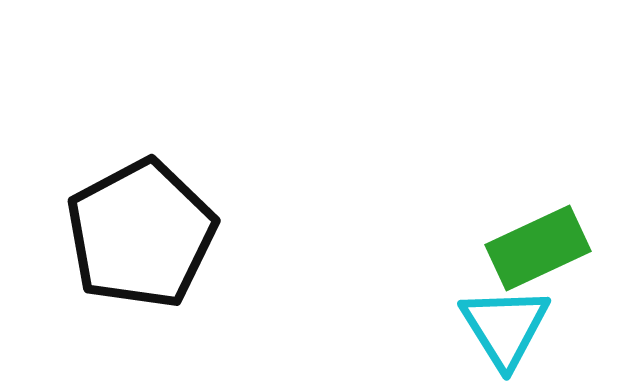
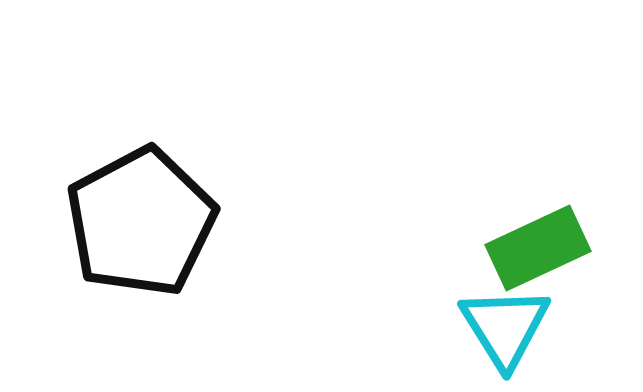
black pentagon: moved 12 px up
